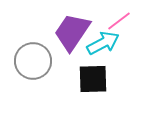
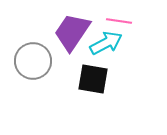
pink line: rotated 45 degrees clockwise
cyan arrow: moved 3 px right
black square: rotated 12 degrees clockwise
